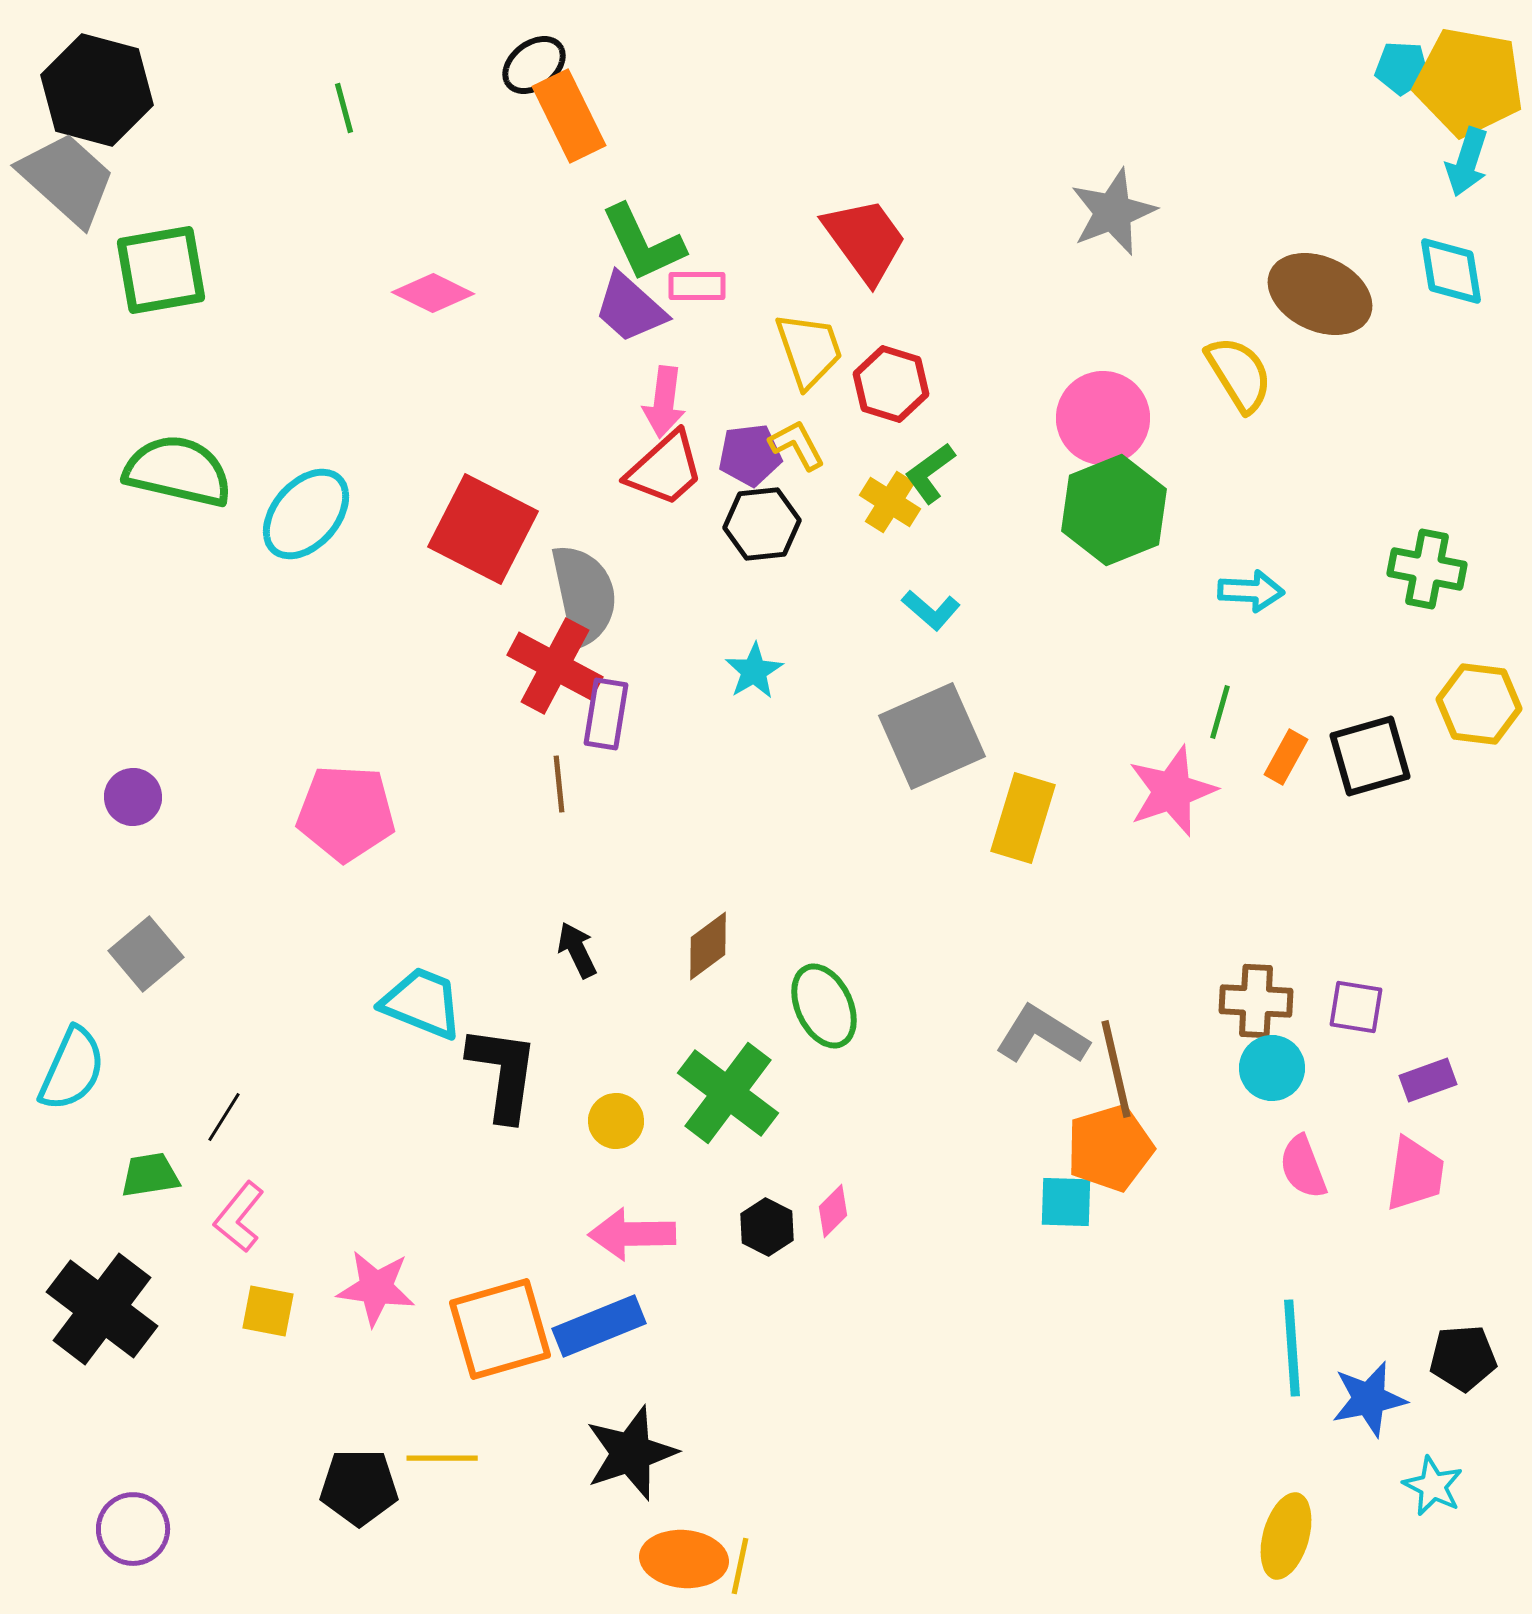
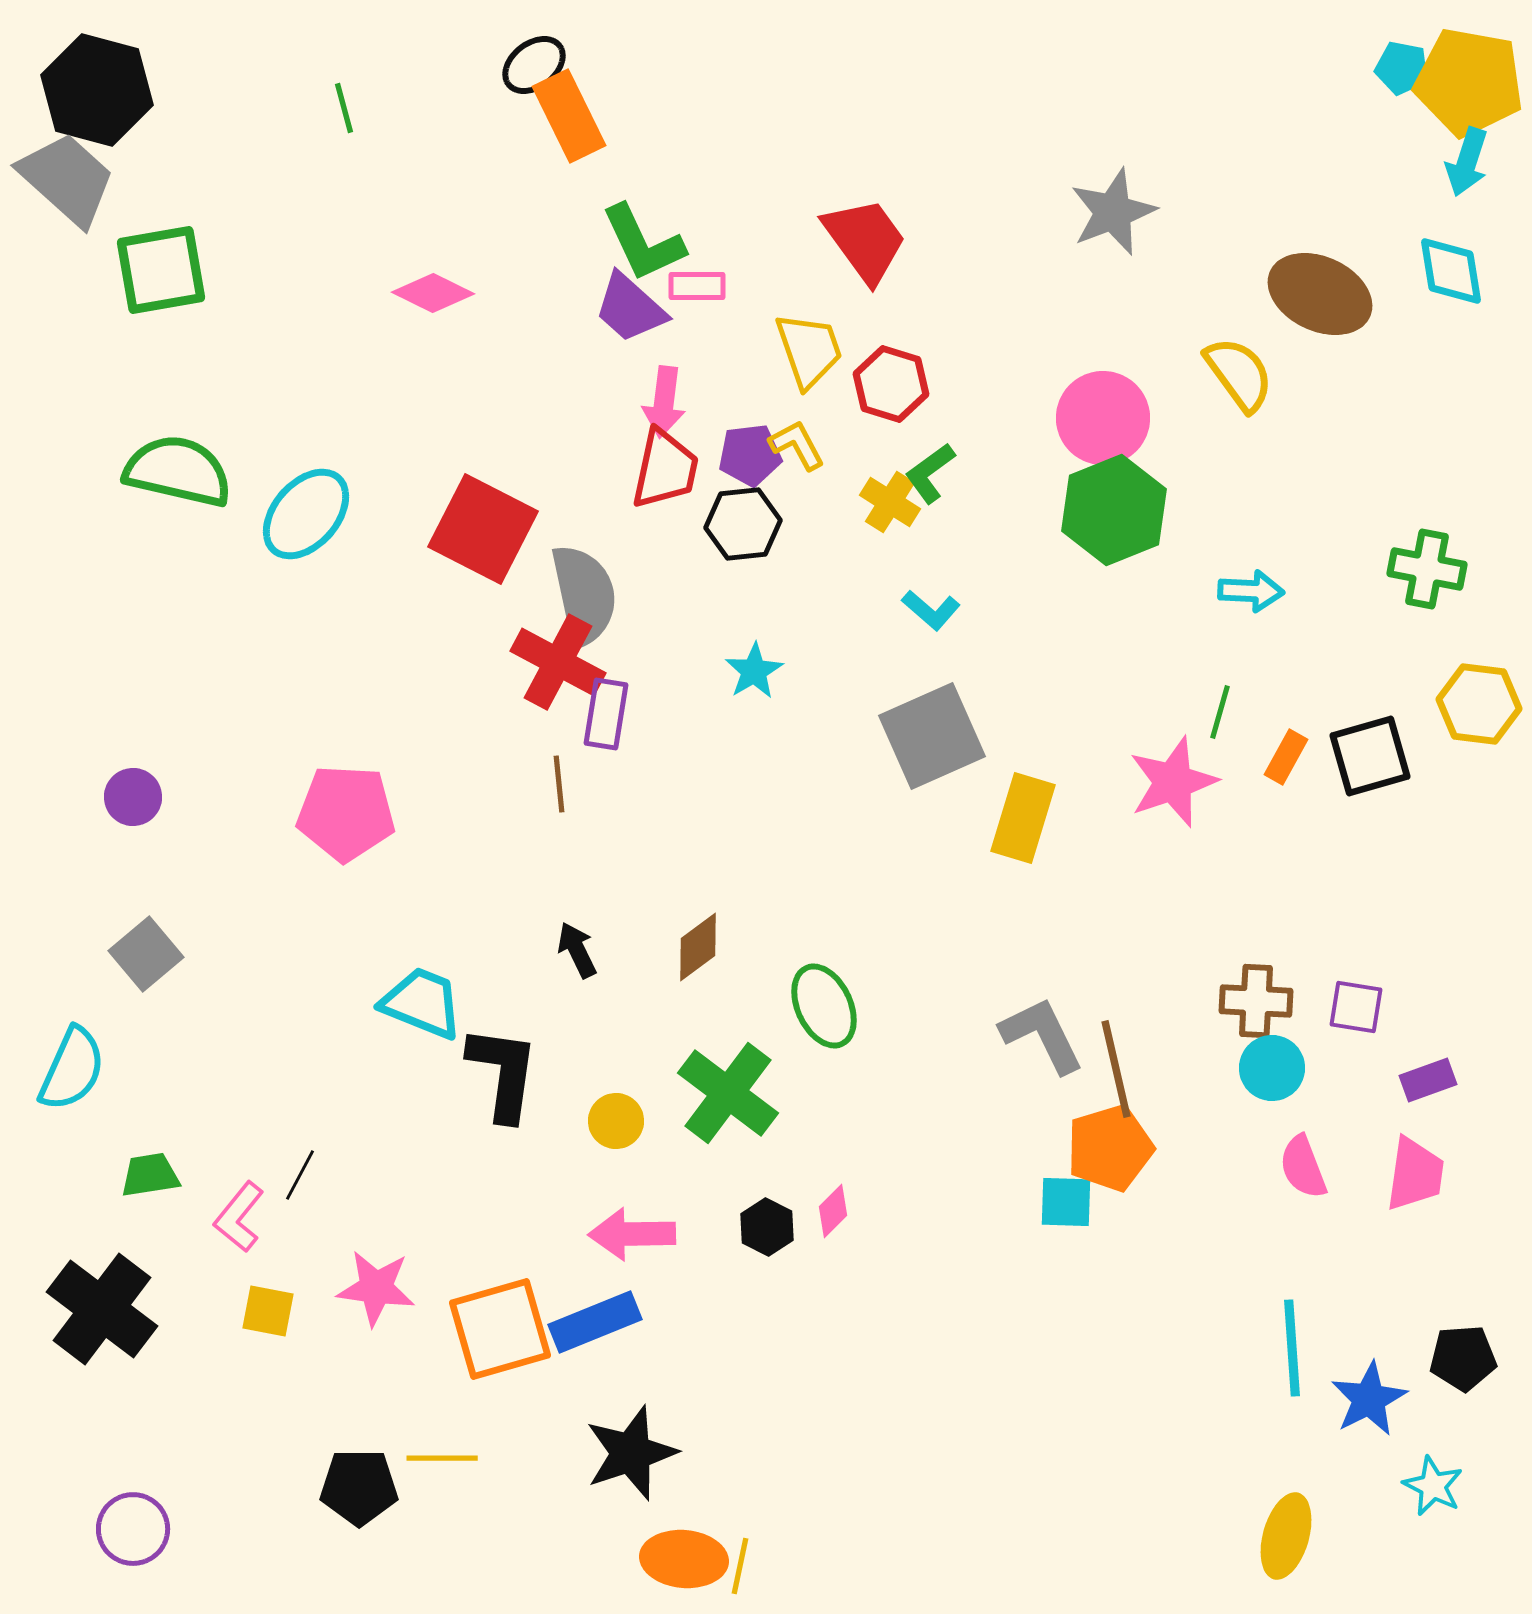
cyan pentagon at (1402, 68): rotated 8 degrees clockwise
yellow semicircle at (1239, 374): rotated 4 degrees counterclockwise
red trapezoid at (665, 469): rotated 36 degrees counterclockwise
black hexagon at (762, 524): moved 19 px left
red cross at (555, 666): moved 3 px right, 4 px up
pink star at (1172, 791): moved 1 px right, 9 px up
brown diamond at (708, 946): moved 10 px left, 1 px down
gray L-shape at (1042, 1035): rotated 32 degrees clockwise
black line at (224, 1117): moved 76 px right, 58 px down; rotated 4 degrees counterclockwise
blue rectangle at (599, 1326): moved 4 px left, 4 px up
blue star at (1369, 1399): rotated 16 degrees counterclockwise
